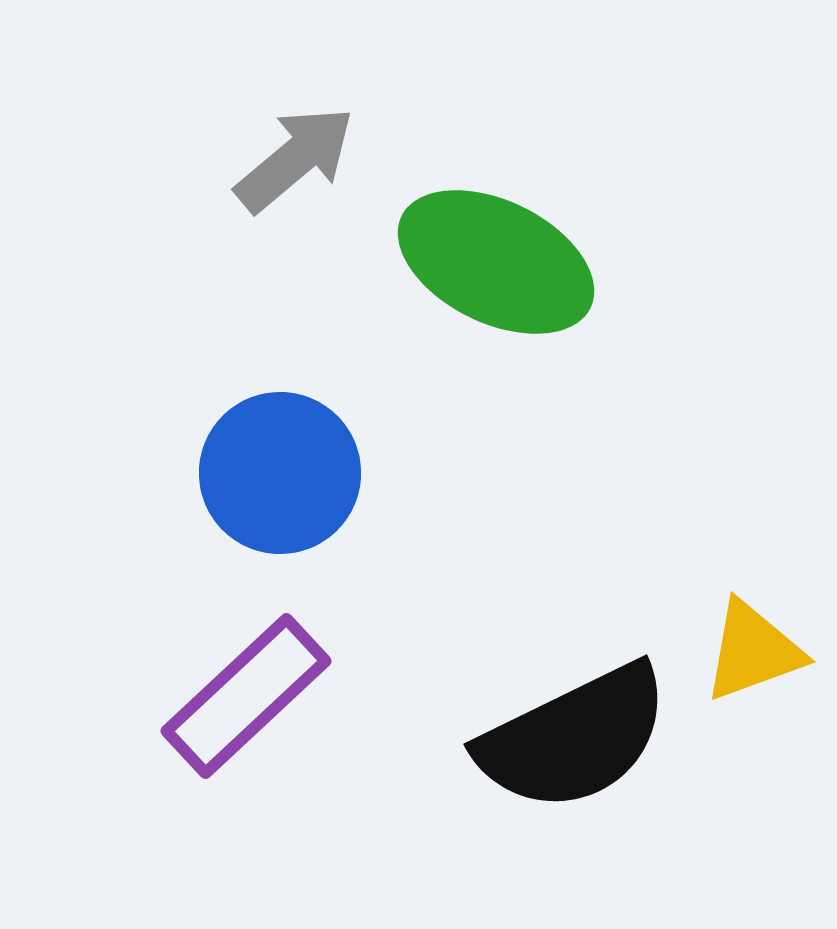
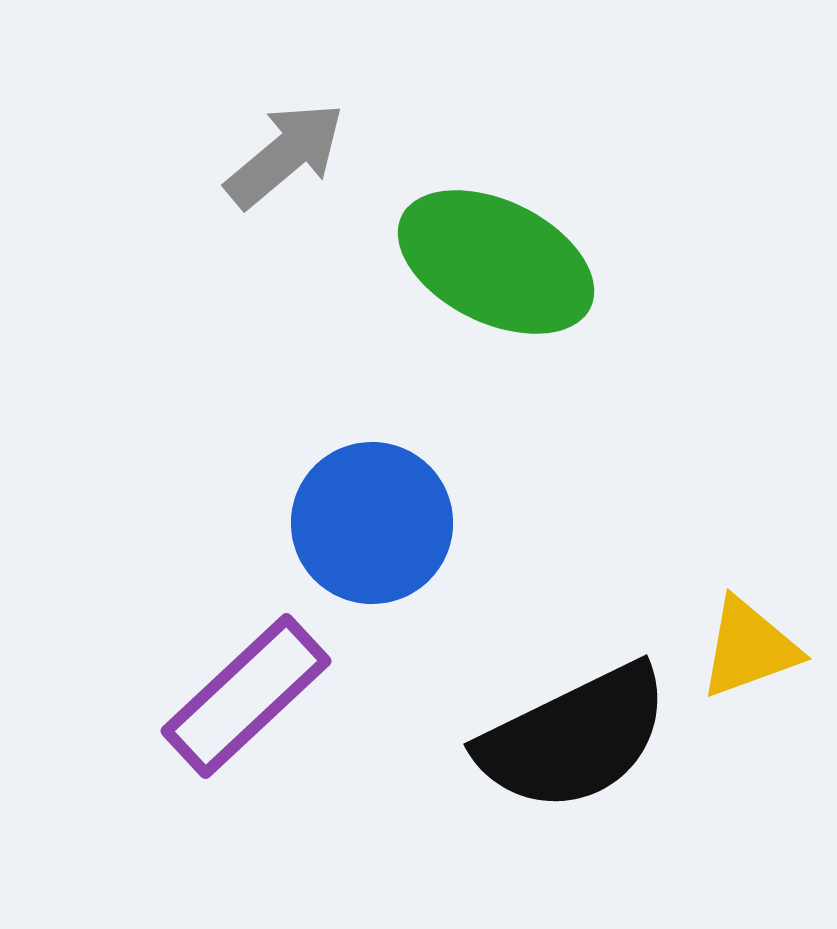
gray arrow: moved 10 px left, 4 px up
blue circle: moved 92 px right, 50 px down
yellow triangle: moved 4 px left, 3 px up
